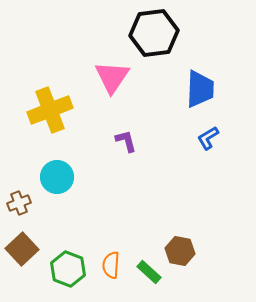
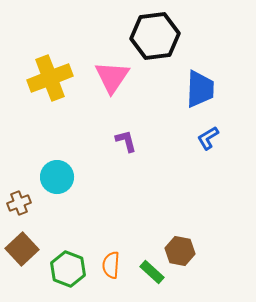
black hexagon: moved 1 px right, 3 px down
yellow cross: moved 32 px up
green rectangle: moved 3 px right
